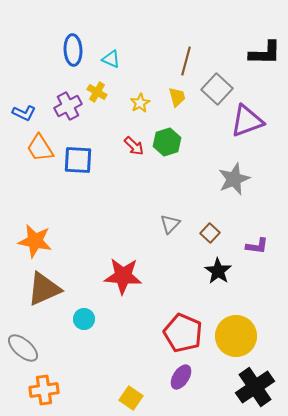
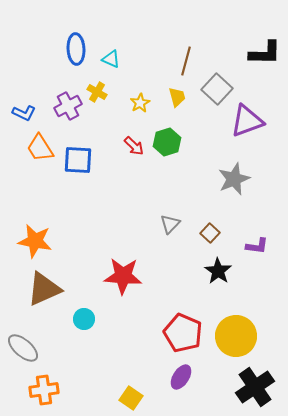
blue ellipse: moved 3 px right, 1 px up
